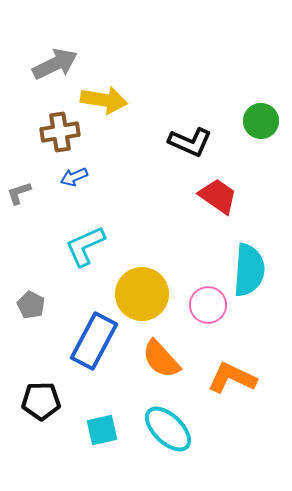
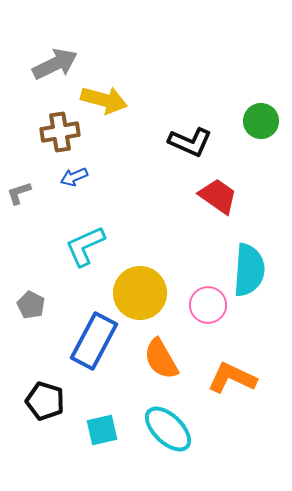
yellow arrow: rotated 6 degrees clockwise
yellow circle: moved 2 px left, 1 px up
orange semicircle: rotated 12 degrees clockwise
black pentagon: moved 4 px right; rotated 18 degrees clockwise
